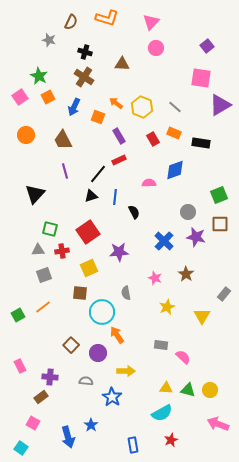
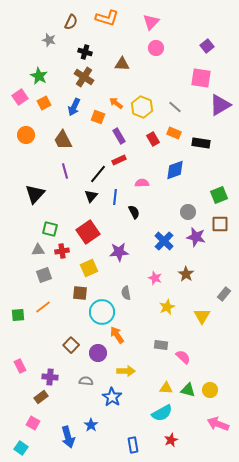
orange square at (48, 97): moved 4 px left, 6 px down
pink semicircle at (149, 183): moved 7 px left
black triangle at (91, 196): rotated 32 degrees counterclockwise
green square at (18, 315): rotated 24 degrees clockwise
